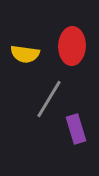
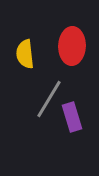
yellow semicircle: rotated 76 degrees clockwise
purple rectangle: moved 4 px left, 12 px up
